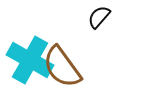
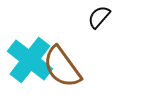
cyan cross: rotated 9 degrees clockwise
